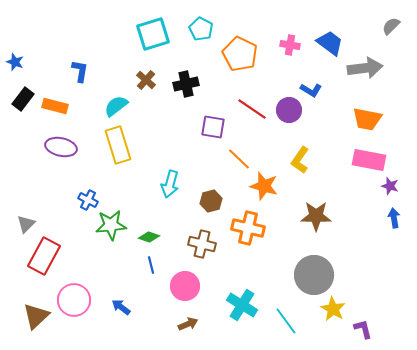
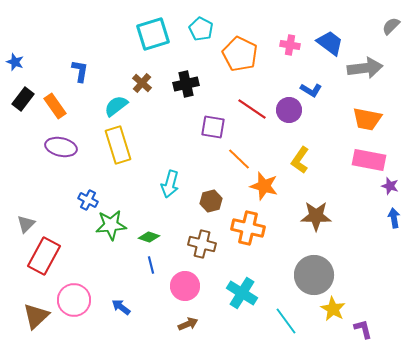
brown cross at (146, 80): moved 4 px left, 3 px down
orange rectangle at (55, 106): rotated 40 degrees clockwise
cyan cross at (242, 305): moved 12 px up
